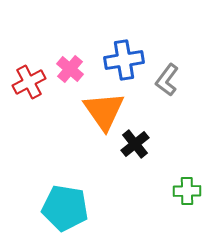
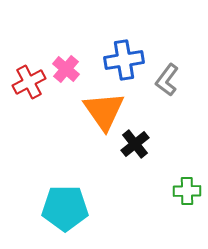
pink cross: moved 4 px left
cyan pentagon: rotated 9 degrees counterclockwise
